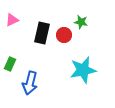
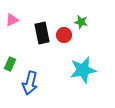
black rectangle: rotated 25 degrees counterclockwise
